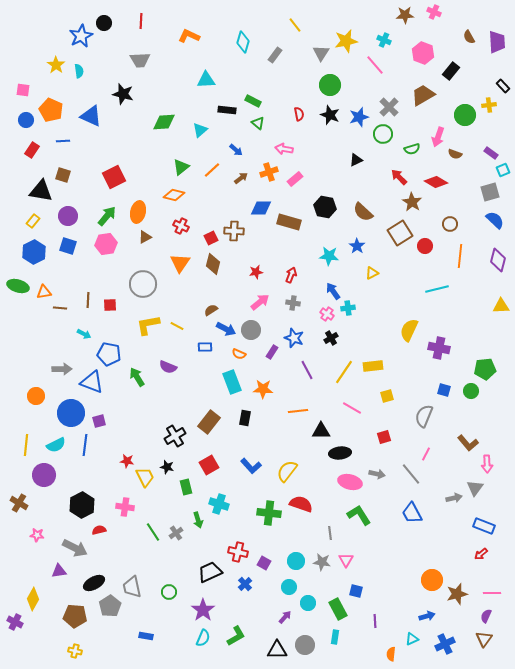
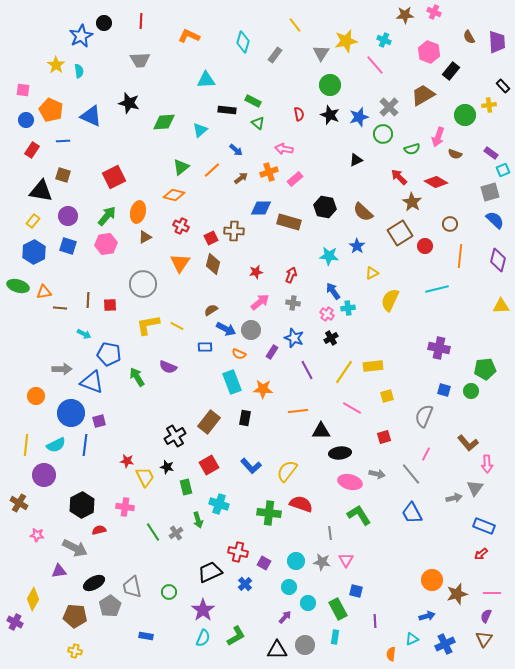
pink hexagon at (423, 53): moved 6 px right, 1 px up
black star at (123, 94): moved 6 px right, 9 px down
yellow semicircle at (409, 330): moved 19 px left, 30 px up
